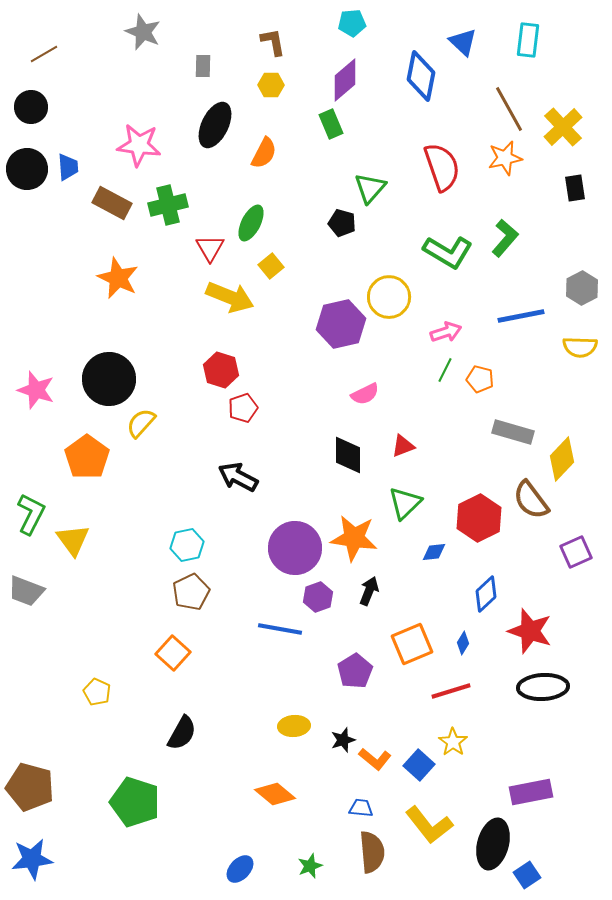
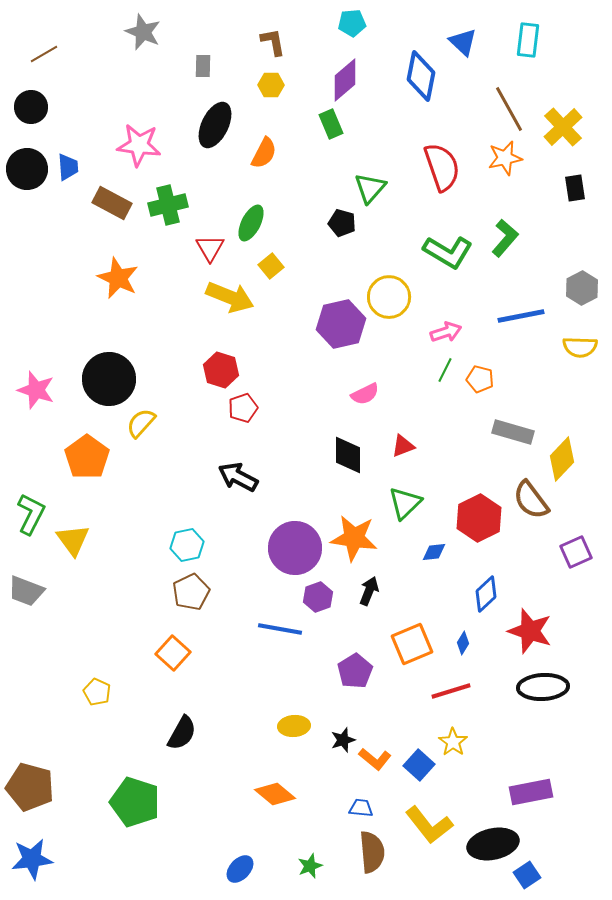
black ellipse at (493, 844): rotated 63 degrees clockwise
